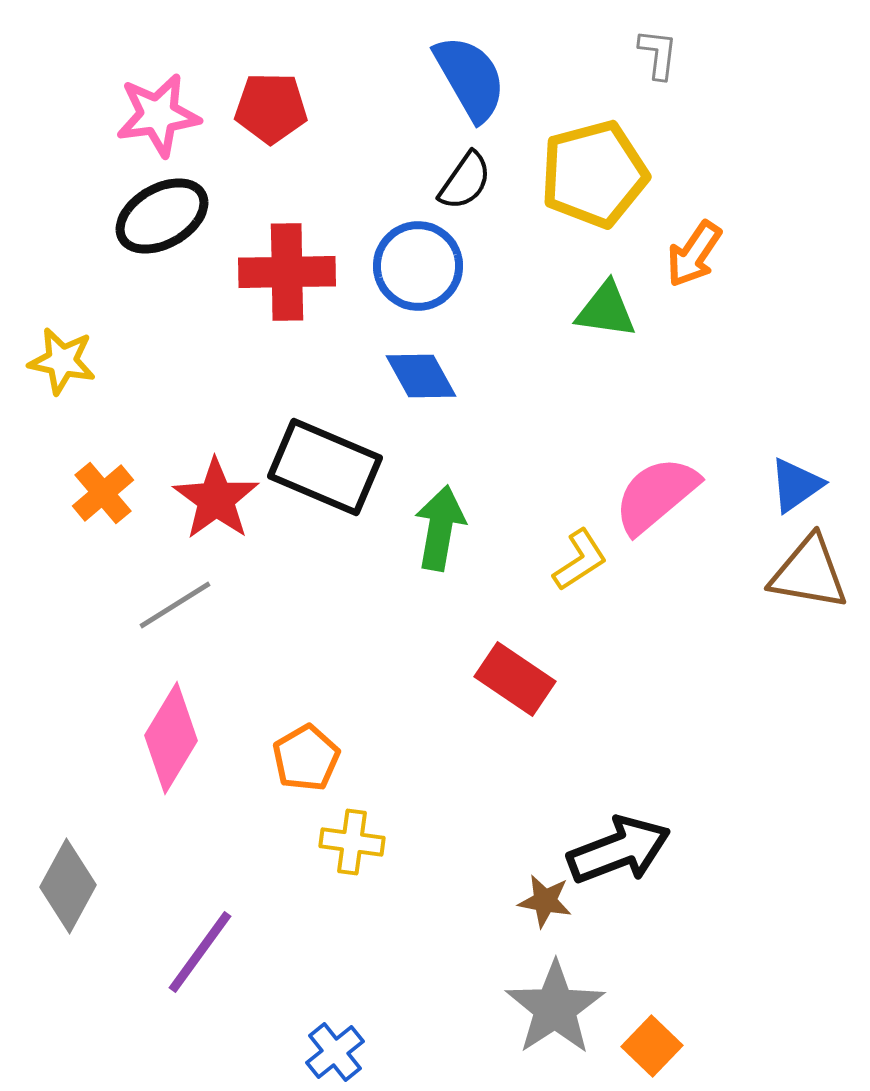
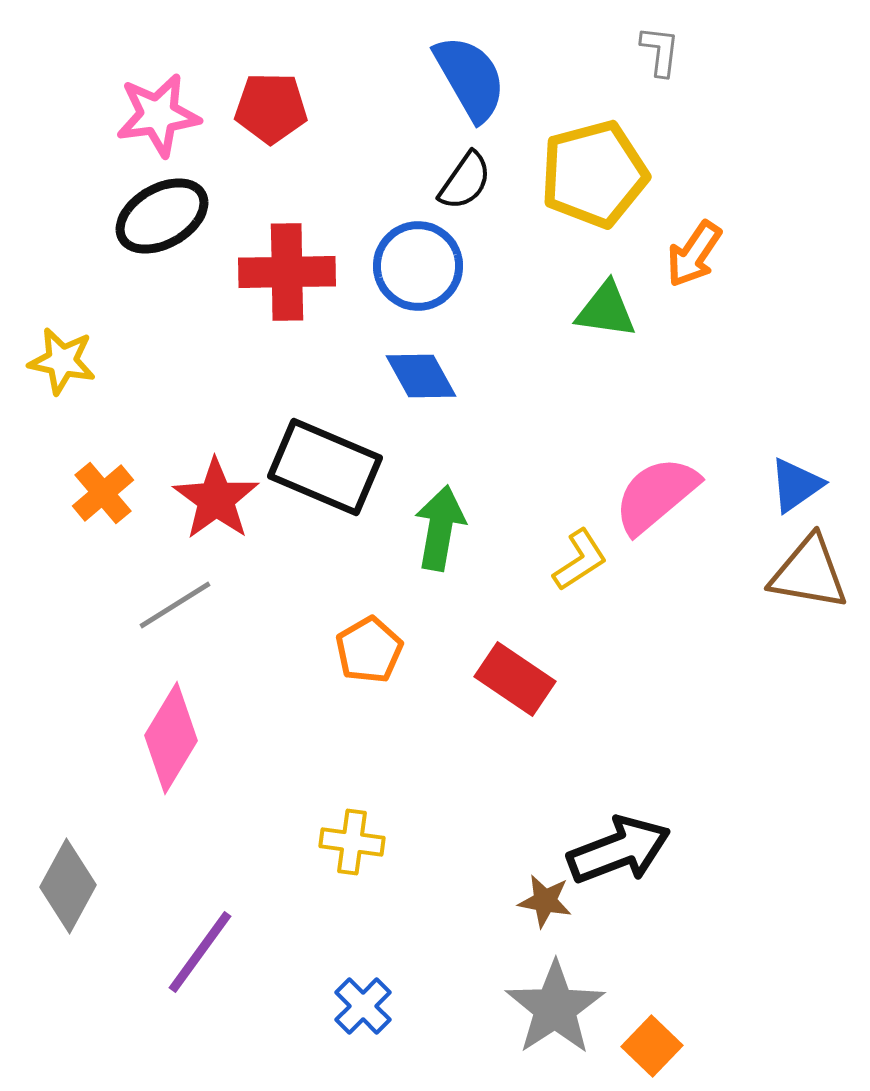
gray L-shape: moved 2 px right, 3 px up
orange pentagon: moved 63 px right, 108 px up
blue cross: moved 28 px right, 46 px up; rotated 6 degrees counterclockwise
